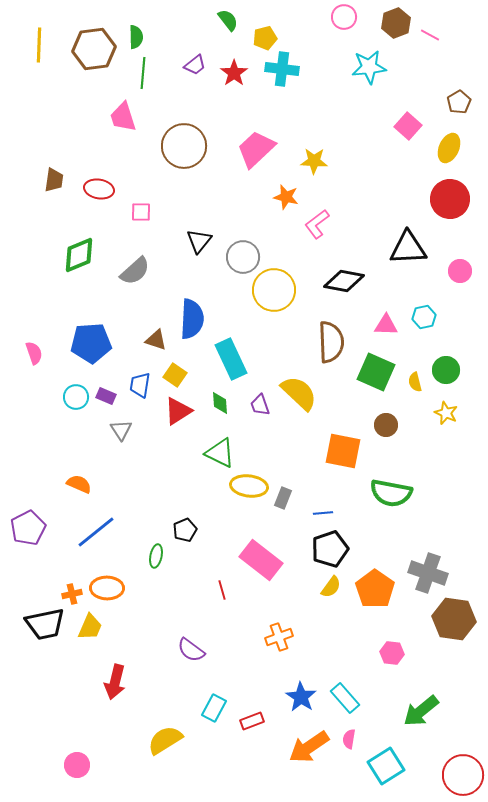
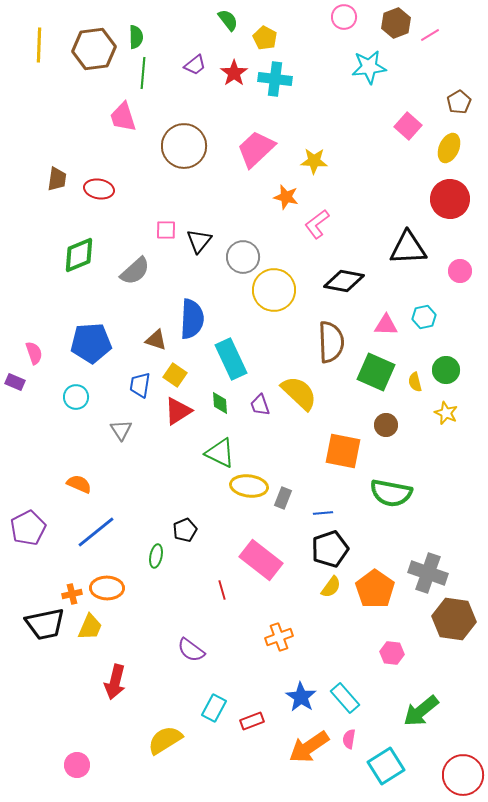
pink line at (430, 35): rotated 60 degrees counterclockwise
yellow pentagon at (265, 38): rotated 30 degrees counterclockwise
cyan cross at (282, 69): moved 7 px left, 10 px down
brown trapezoid at (54, 180): moved 3 px right, 1 px up
pink square at (141, 212): moved 25 px right, 18 px down
purple rectangle at (106, 396): moved 91 px left, 14 px up
